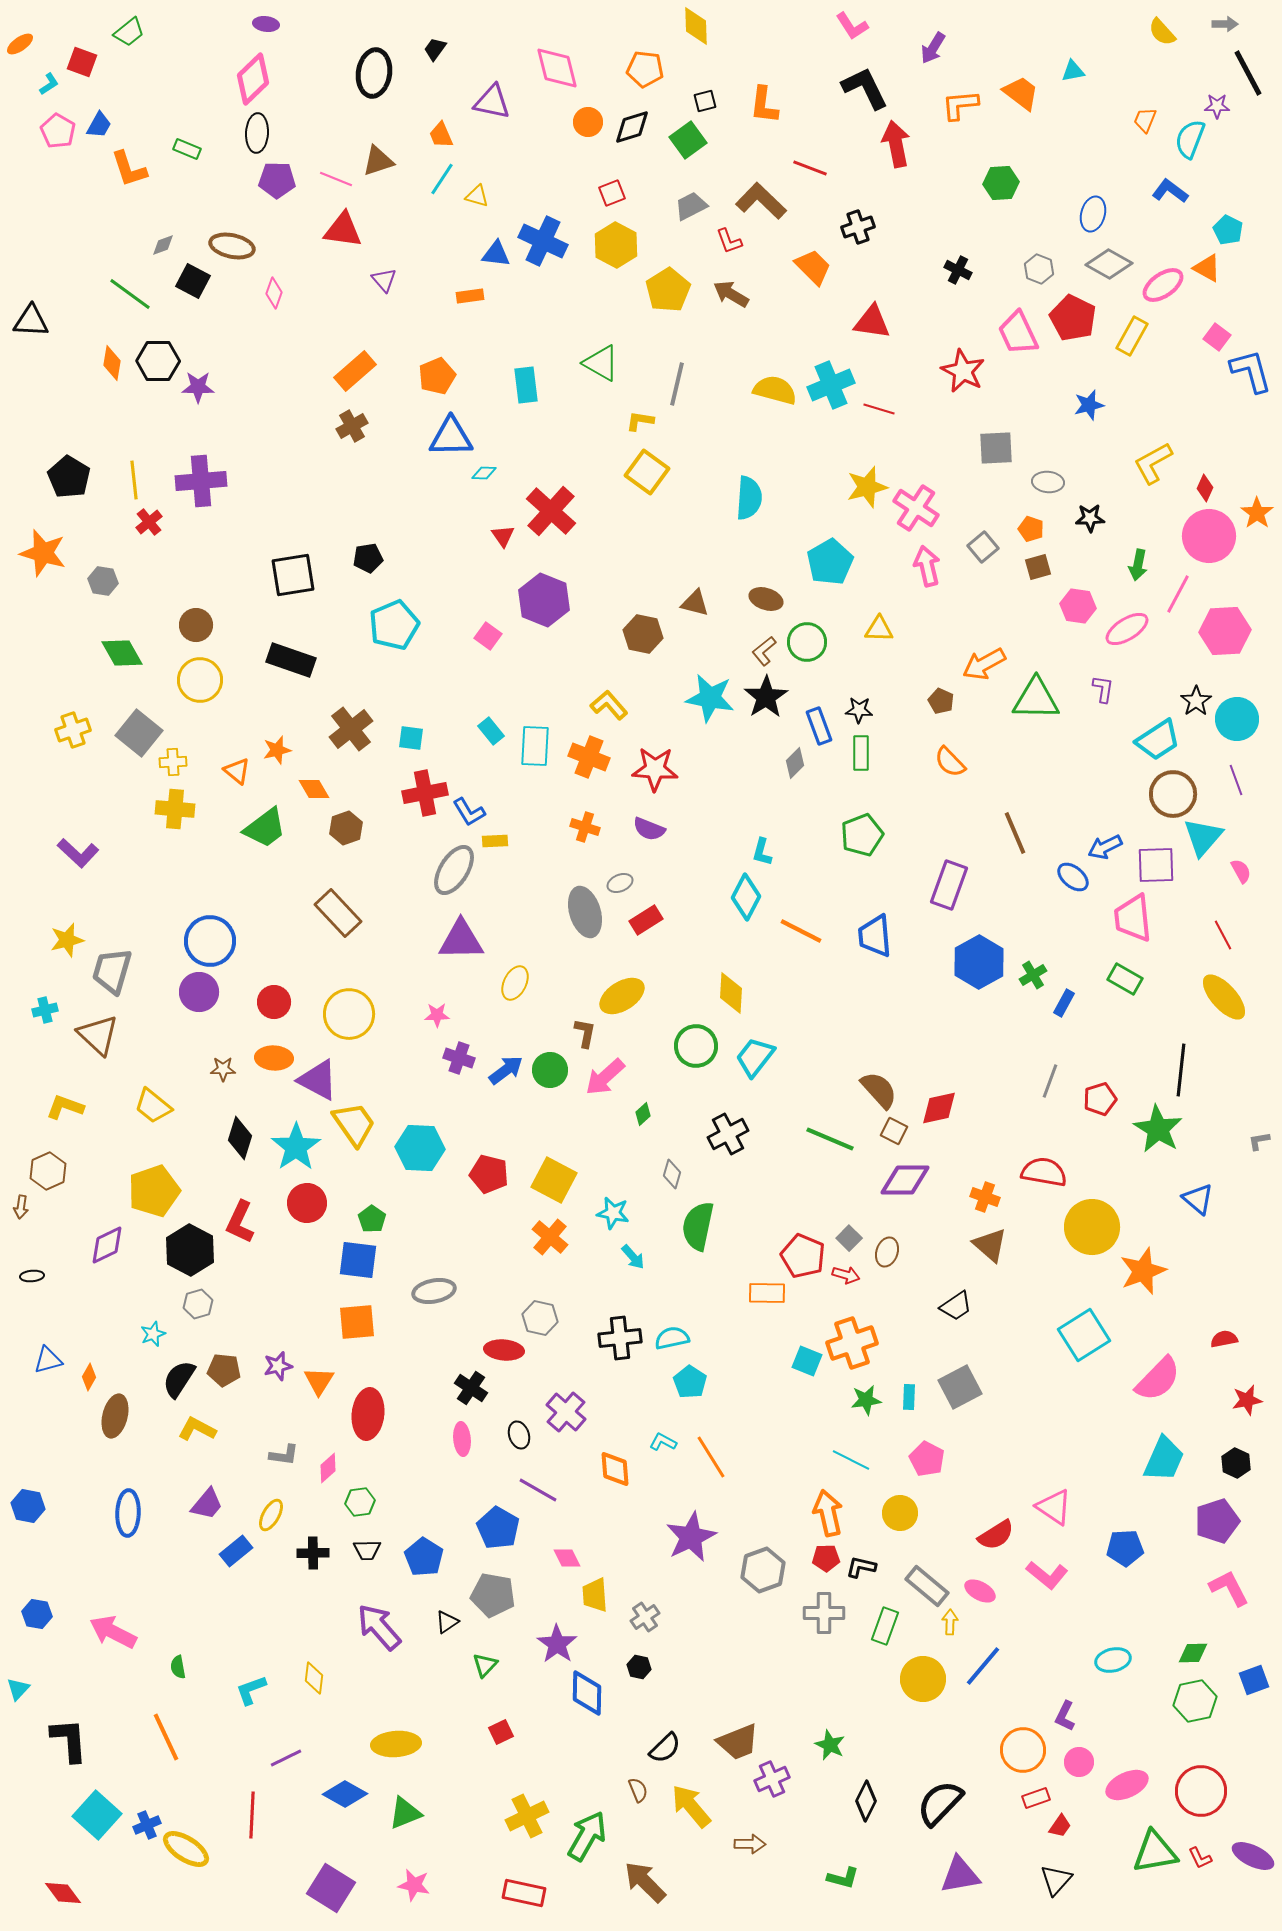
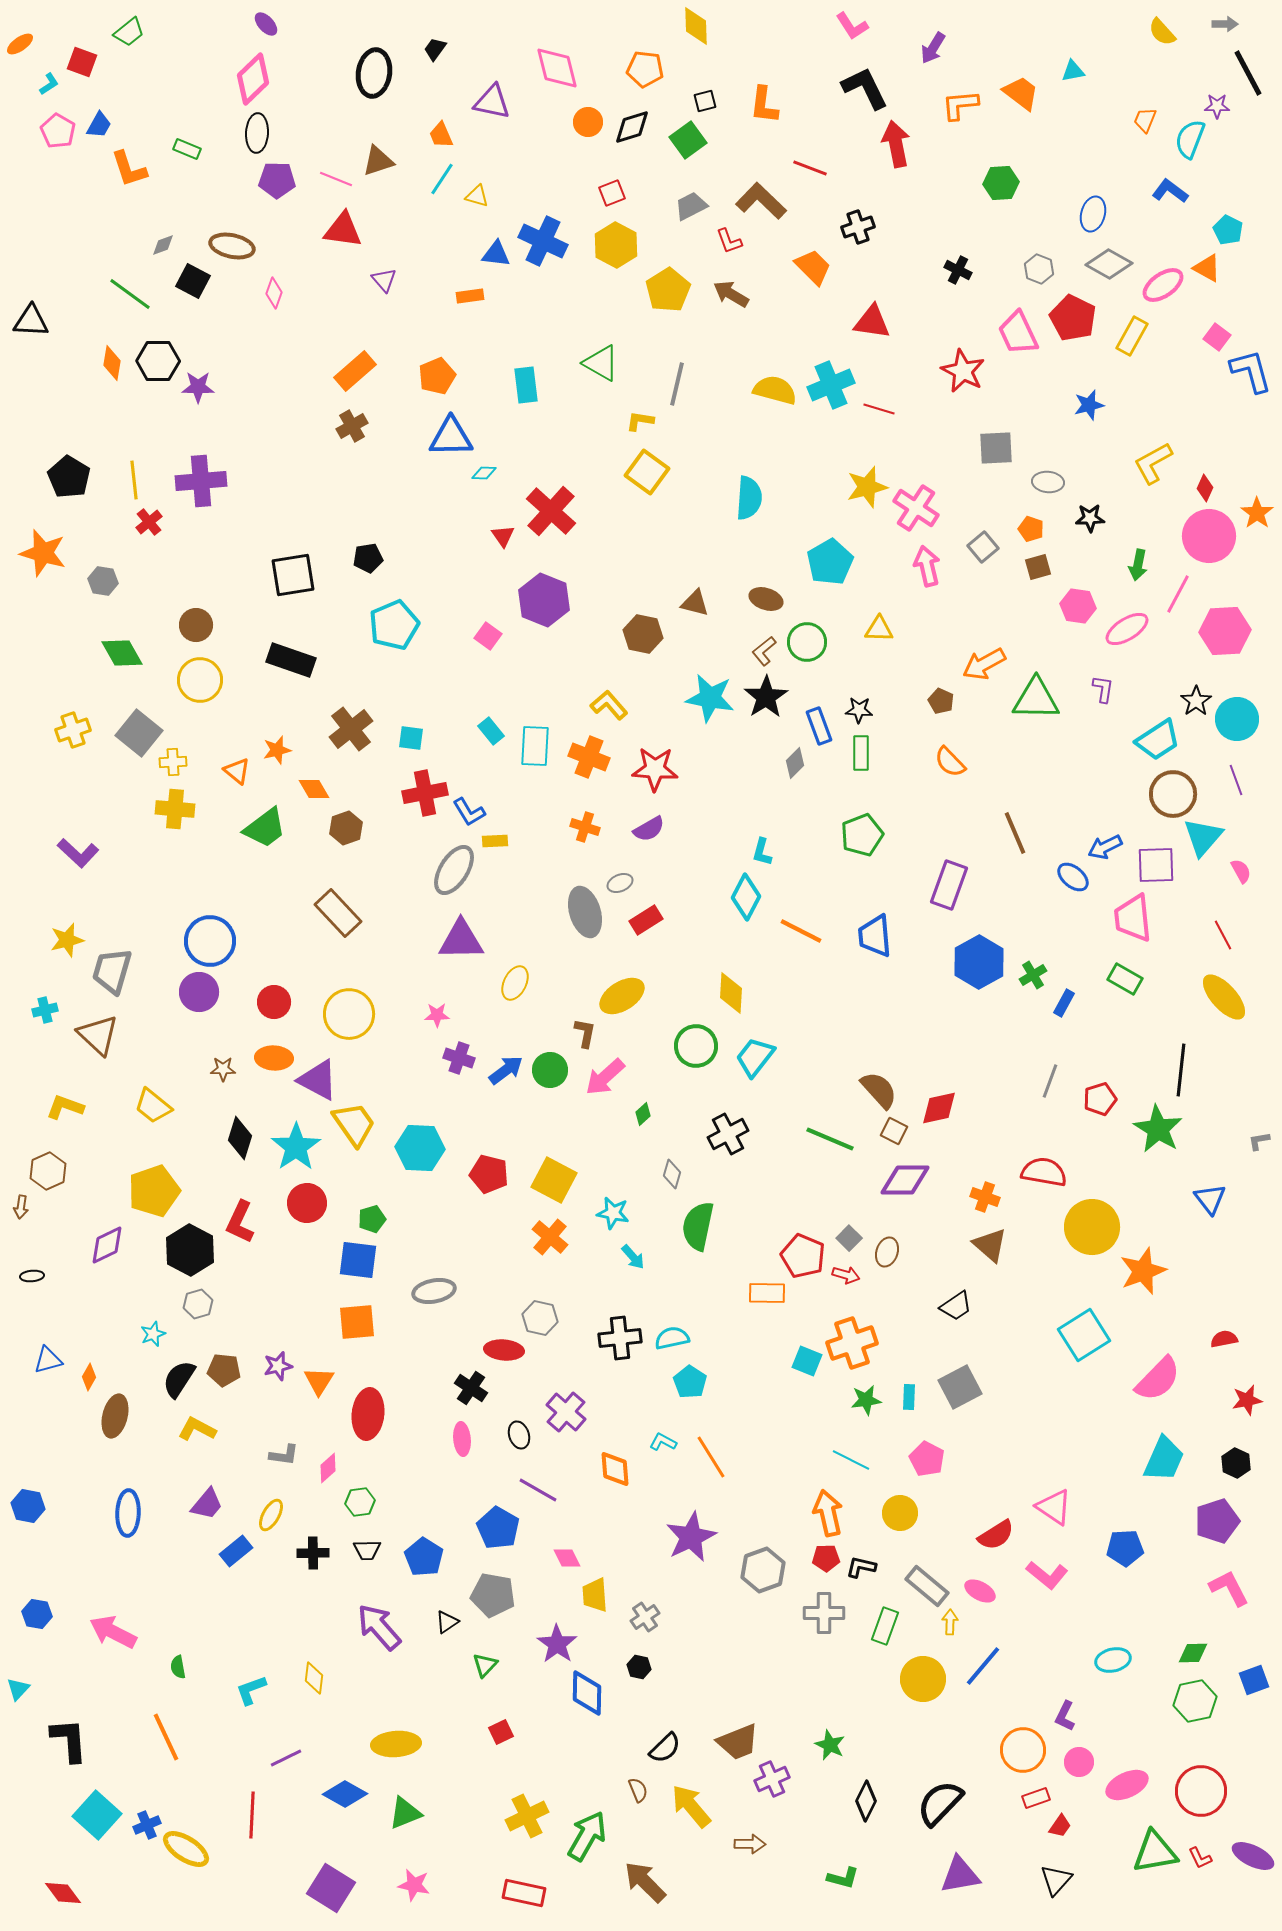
purple ellipse at (266, 24): rotated 40 degrees clockwise
purple semicircle at (649, 829): rotated 52 degrees counterclockwise
blue triangle at (1198, 1199): moved 12 px right; rotated 12 degrees clockwise
green pentagon at (372, 1219): rotated 20 degrees clockwise
